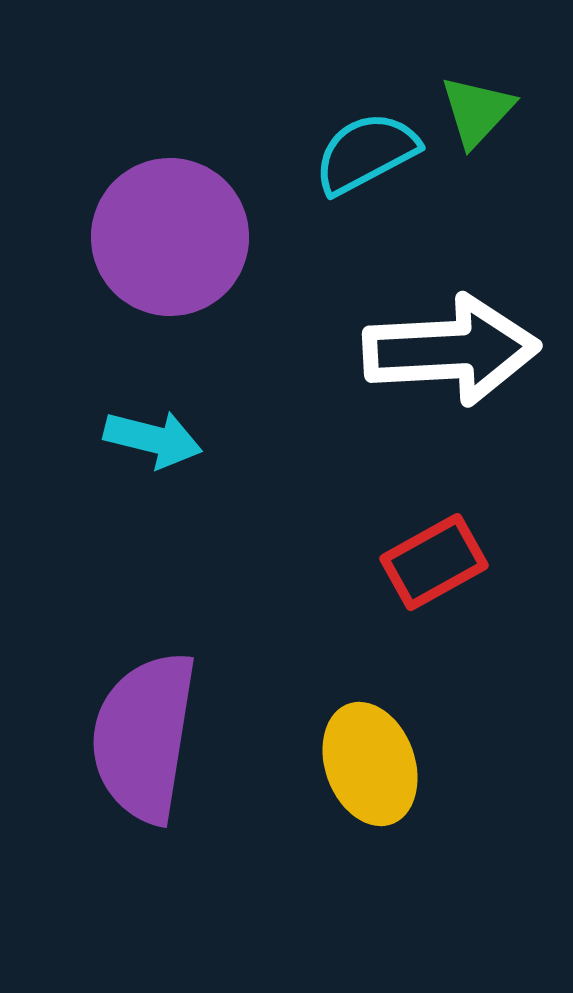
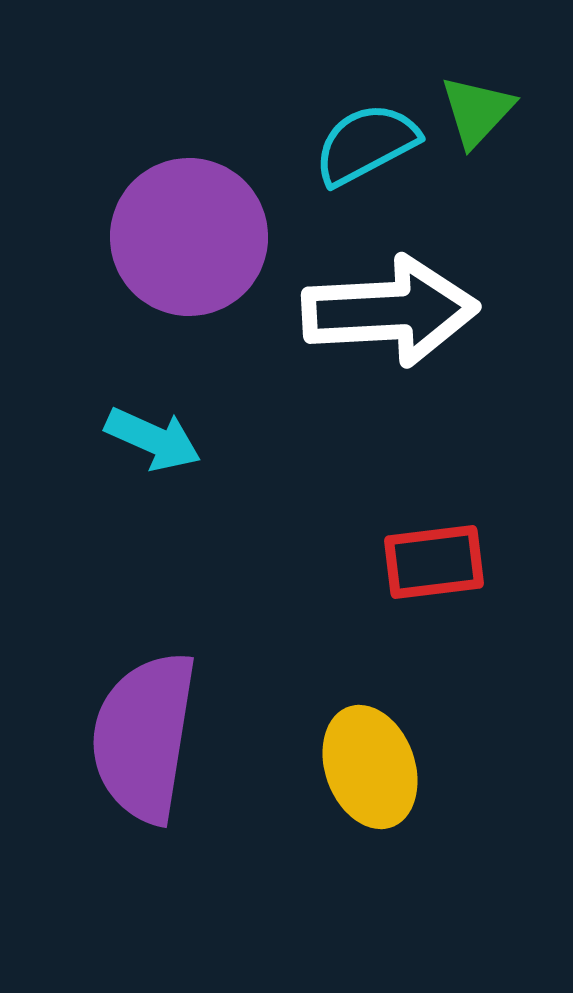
cyan semicircle: moved 9 px up
purple circle: moved 19 px right
white arrow: moved 61 px left, 39 px up
cyan arrow: rotated 10 degrees clockwise
red rectangle: rotated 22 degrees clockwise
yellow ellipse: moved 3 px down
